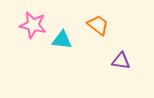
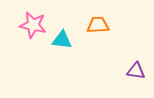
orange trapezoid: rotated 40 degrees counterclockwise
purple triangle: moved 15 px right, 10 px down
